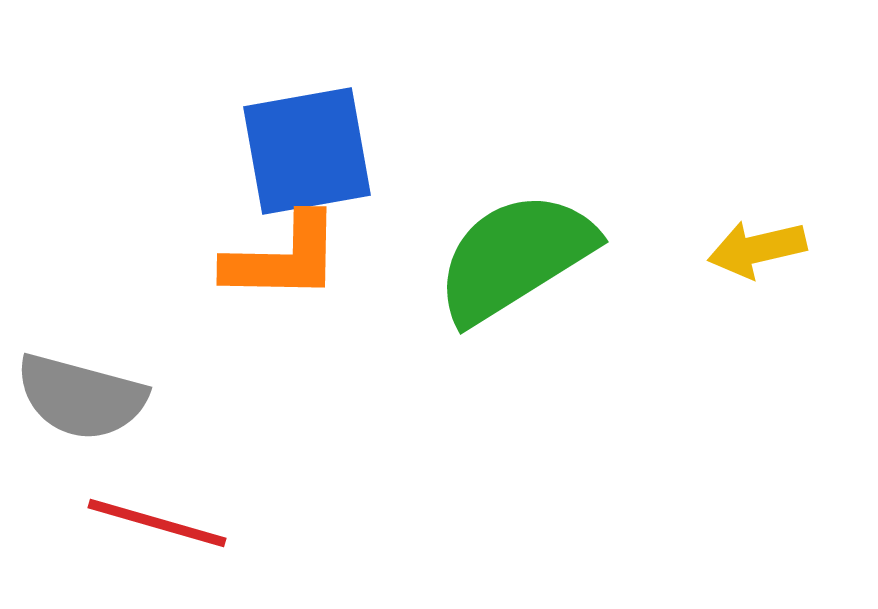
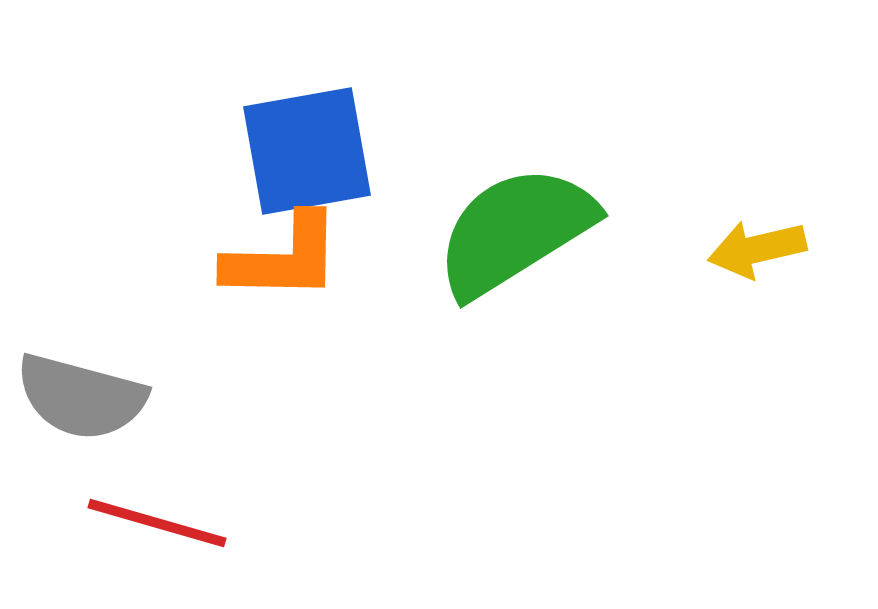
green semicircle: moved 26 px up
